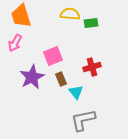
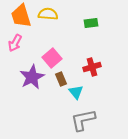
yellow semicircle: moved 22 px left
pink square: moved 1 px left, 2 px down; rotated 18 degrees counterclockwise
